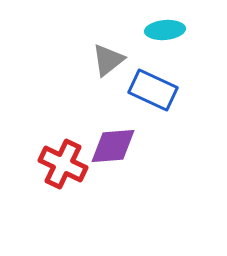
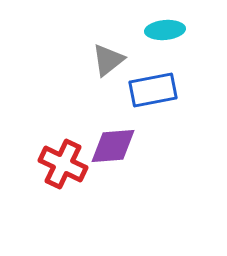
blue rectangle: rotated 36 degrees counterclockwise
